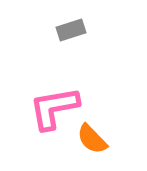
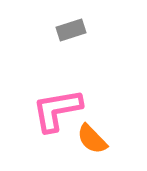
pink L-shape: moved 3 px right, 2 px down
